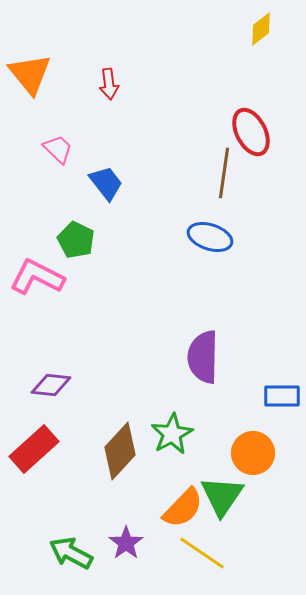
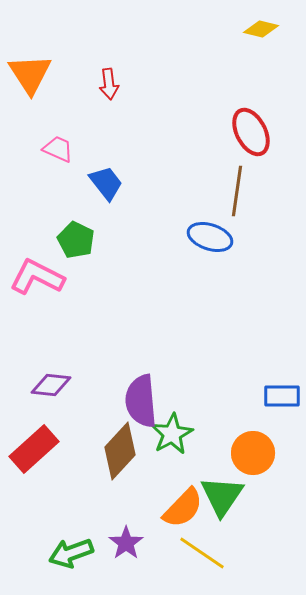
yellow diamond: rotated 52 degrees clockwise
orange triangle: rotated 6 degrees clockwise
pink trapezoid: rotated 20 degrees counterclockwise
brown line: moved 13 px right, 18 px down
purple semicircle: moved 62 px left, 44 px down; rotated 6 degrees counterclockwise
green arrow: rotated 48 degrees counterclockwise
